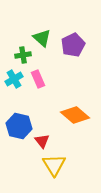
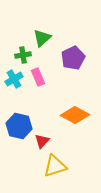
green triangle: rotated 36 degrees clockwise
purple pentagon: moved 13 px down
pink rectangle: moved 2 px up
orange diamond: rotated 12 degrees counterclockwise
red triangle: rotated 21 degrees clockwise
yellow triangle: moved 1 px right, 1 px down; rotated 45 degrees clockwise
